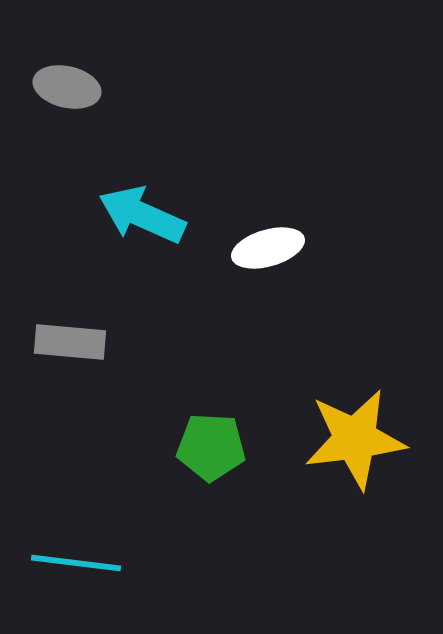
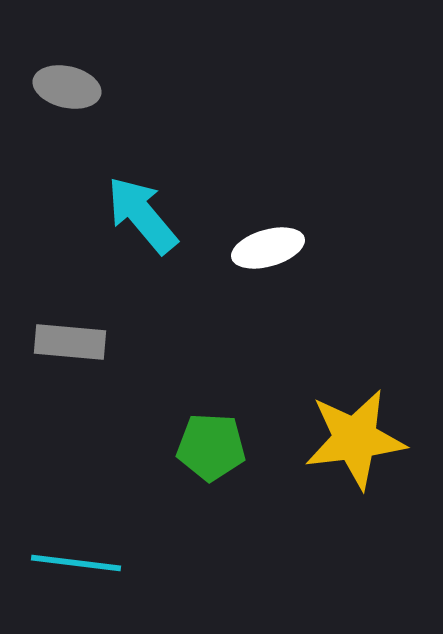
cyan arrow: rotated 26 degrees clockwise
